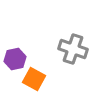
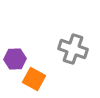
purple hexagon: rotated 10 degrees clockwise
